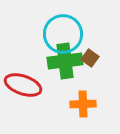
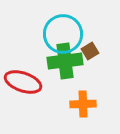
brown square: moved 7 px up; rotated 24 degrees clockwise
red ellipse: moved 3 px up
